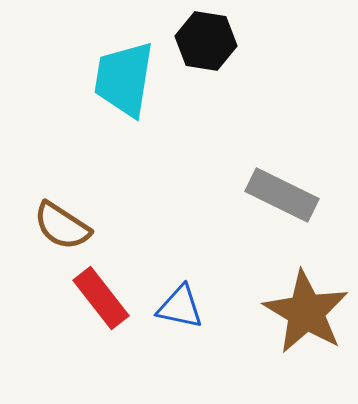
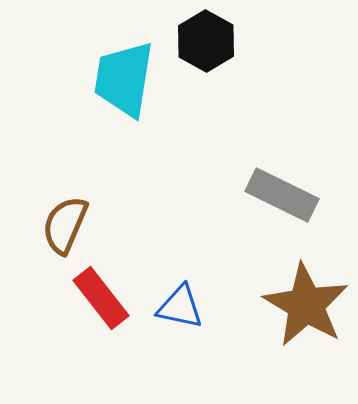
black hexagon: rotated 20 degrees clockwise
brown semicircle: moved 3 px right, 1 px up; rotated 80 degrees clockwise
brown star: moved 7 px up
